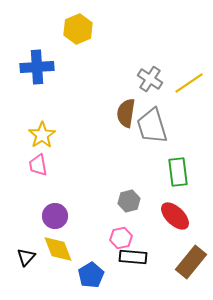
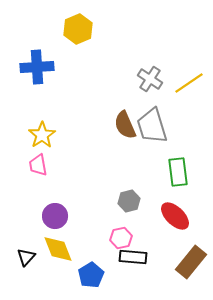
brown semicircle: moved 1 px left, 12 px down; rotated 32 degrees counterclockwise
